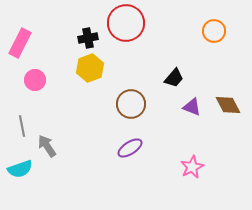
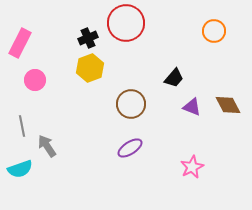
black cross: rotated 12 degrees counterclockwise
